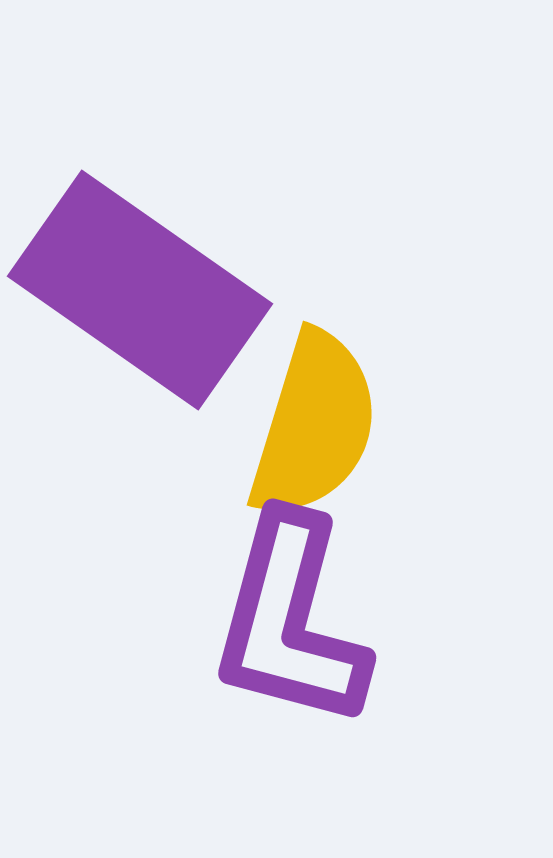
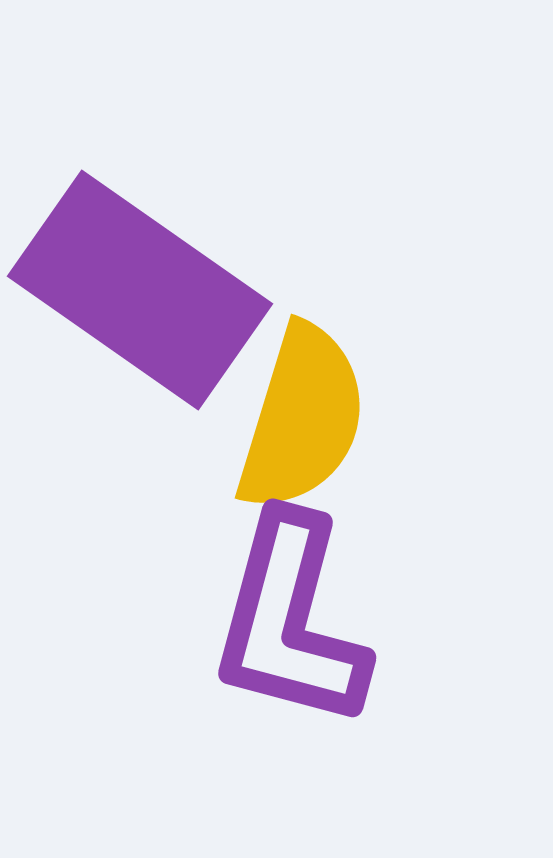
yellow semicircle: moved 12 px left, 7 px up
